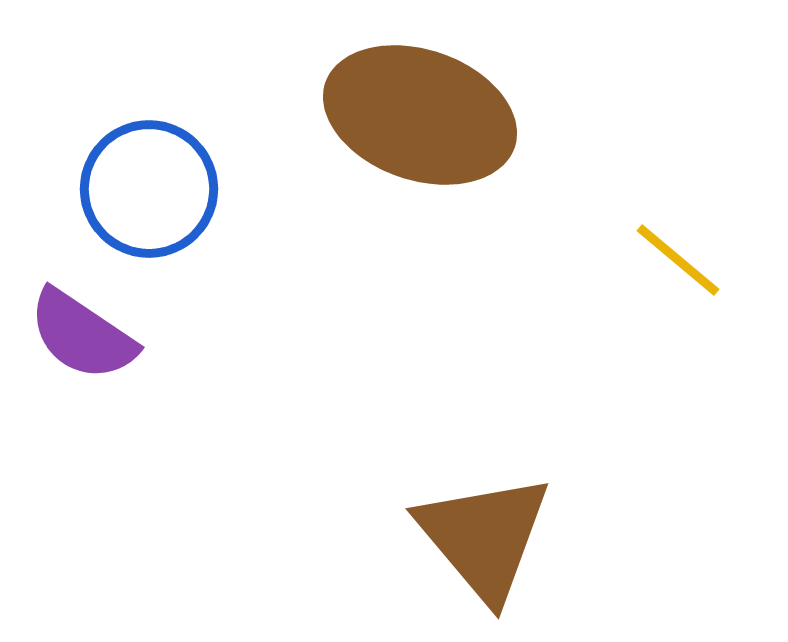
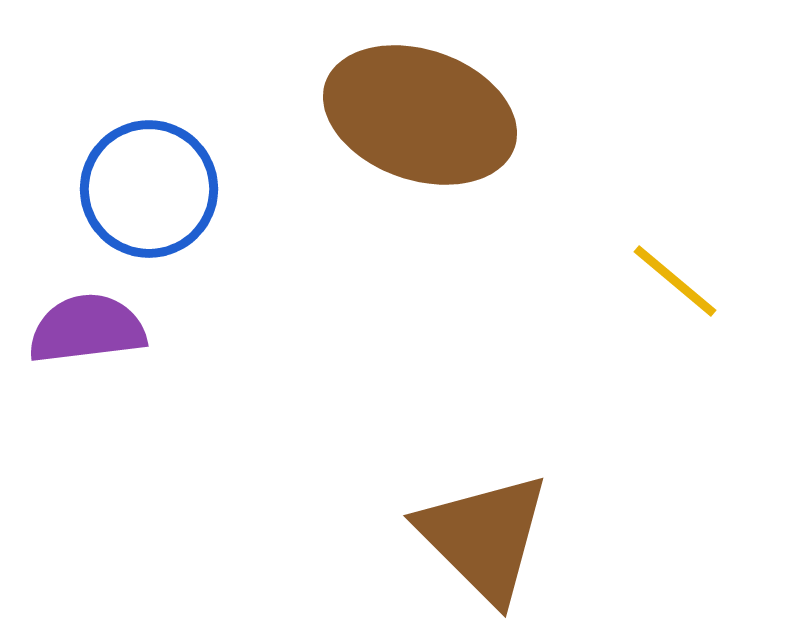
yellow line: moved 3 px left, 21 px down
purple semicircle: moved 5 px right, 6 px up; rotated 139 degrees clockwise
brown triangle: rotated 5 degrees counterclockwise
